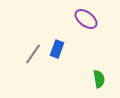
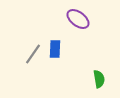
purple ellipse: moved 8 px left
blue rectangle: moved 2 px left; rotated 18 degrees counterclockwise
